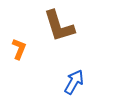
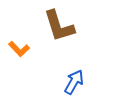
orange L-shape: rotated 115 degrees clockwise
